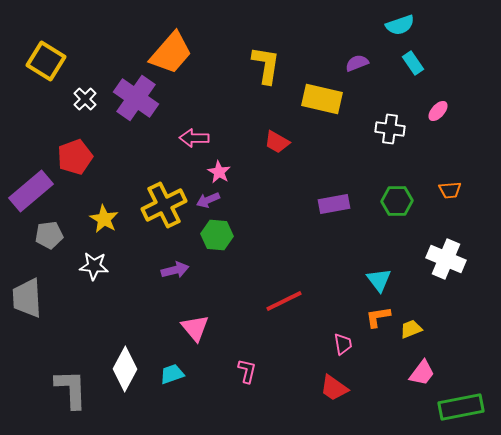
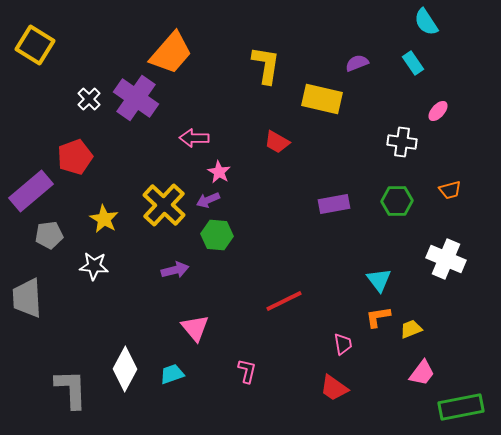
cyan semicircle at (400, 25): moved 26 px right, 3 px up; rotated 76 degrees clockwise
yellow square at (46, 61): moved 11 px left, 16 px up
white cross at (85, 99): moved 4 px right
white cross at (390, 129): moved 12 px right, 13 px down
orange trapezoid at (450, 190): rotated 10 degrees counterclockwise
yellow cross at (164, 205): rotated 21 degrees counterclockwise
